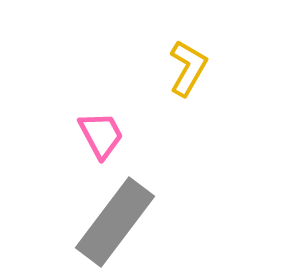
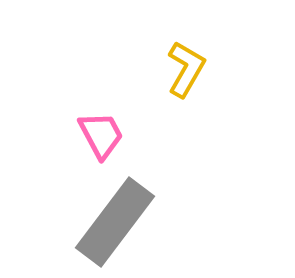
yellow L-shape: moved 2 px left, 1 px down
